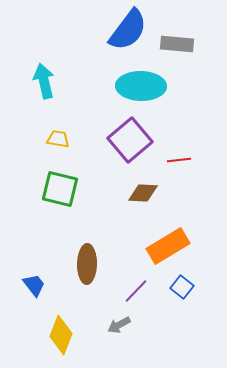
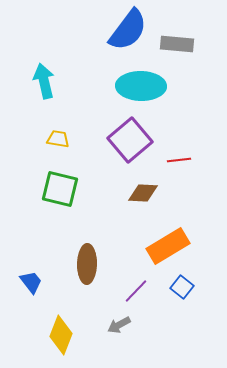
blue trapezoid: moved 3 px left, 3 px up
